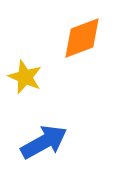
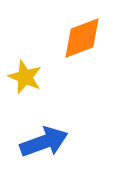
blue arrow: rotated 9 degrees clockwise
